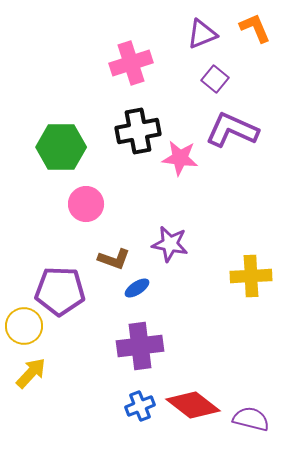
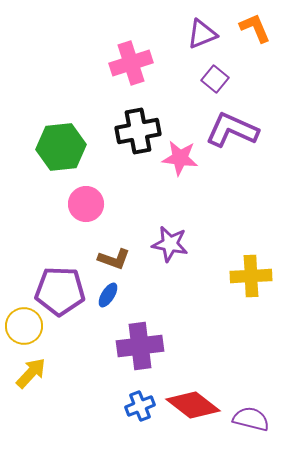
green hexagon: rotated 6 degrees counterclockwise
blue ellipse: moved 29 px left, 7 px down; rotated 25 degrees counterclockwise
